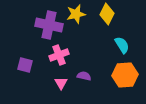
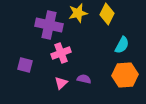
yellow star: moved 2 px right, 1 px up
cyan semicircle: rotated 60 degrees clockwise
pink cross: moved 2 px right, 2 px up
purple semicircle: moved 3 px down
pink triangle: rotated 16 degrees clockwise
